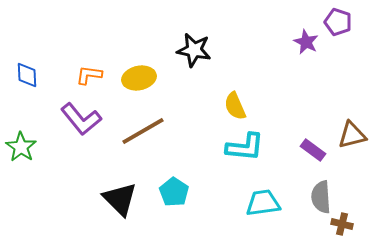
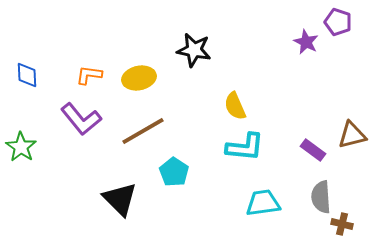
cyan pentagon: moved 20 px up
